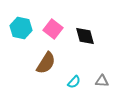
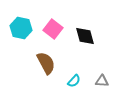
brown semicircle: rotated 60 degrees counterclockwise
cyan semicircle: moved 1 px up
